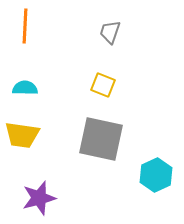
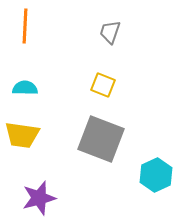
gray square: rotated 9 degrees clockwise
